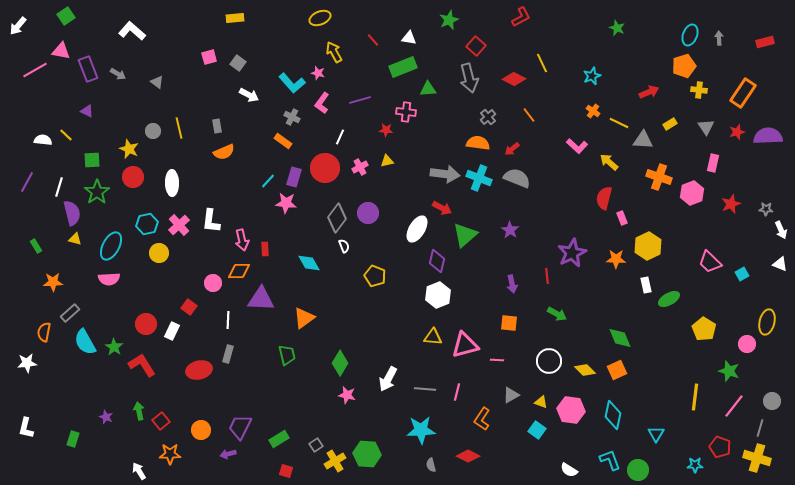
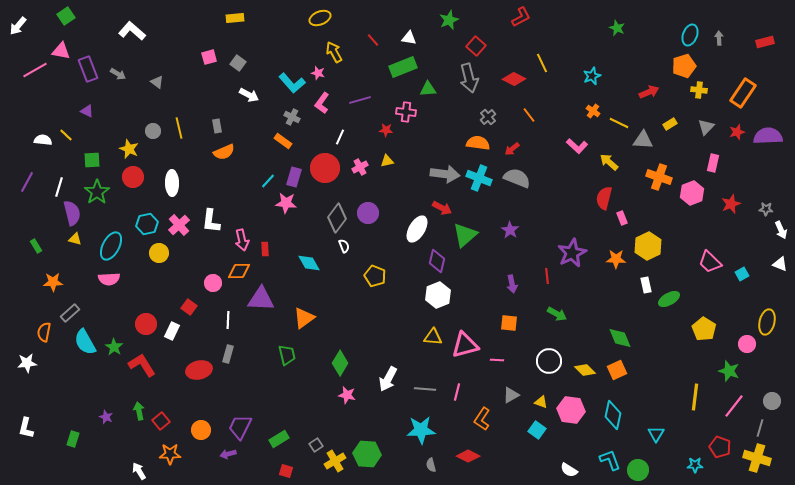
gray triangle at (706, 127): rotated 18 degrees clockwise
